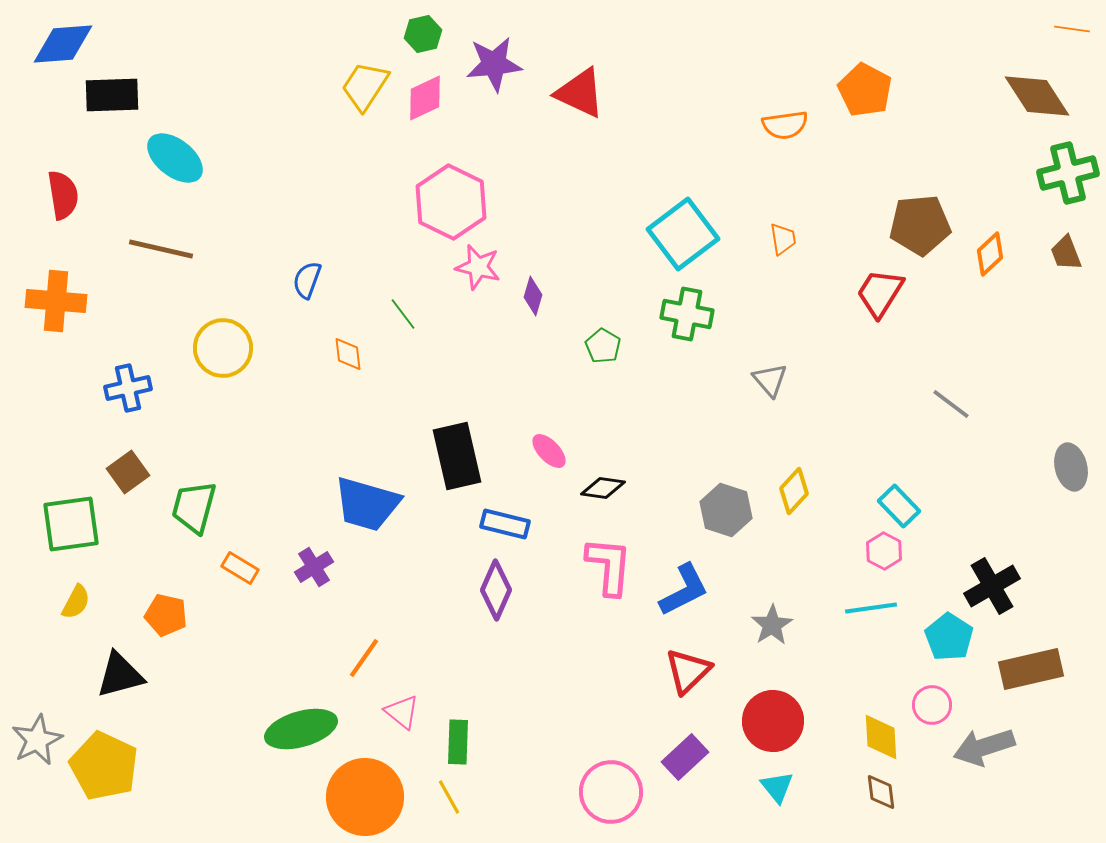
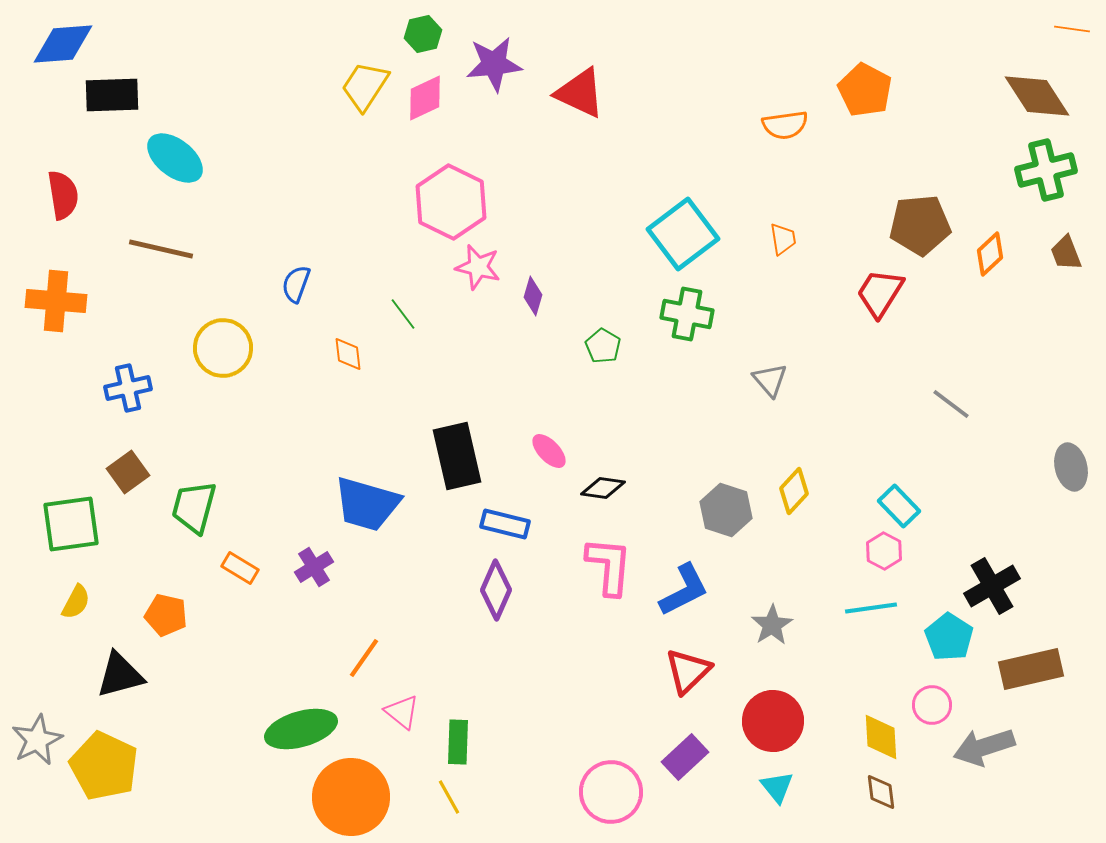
green cross at (1068, 173): moved 22 px left, 3 px up
blue semicircle at (307, 280): moved 11 px left, 4 px down
orange circle at (365, 797): moved 14 px left
